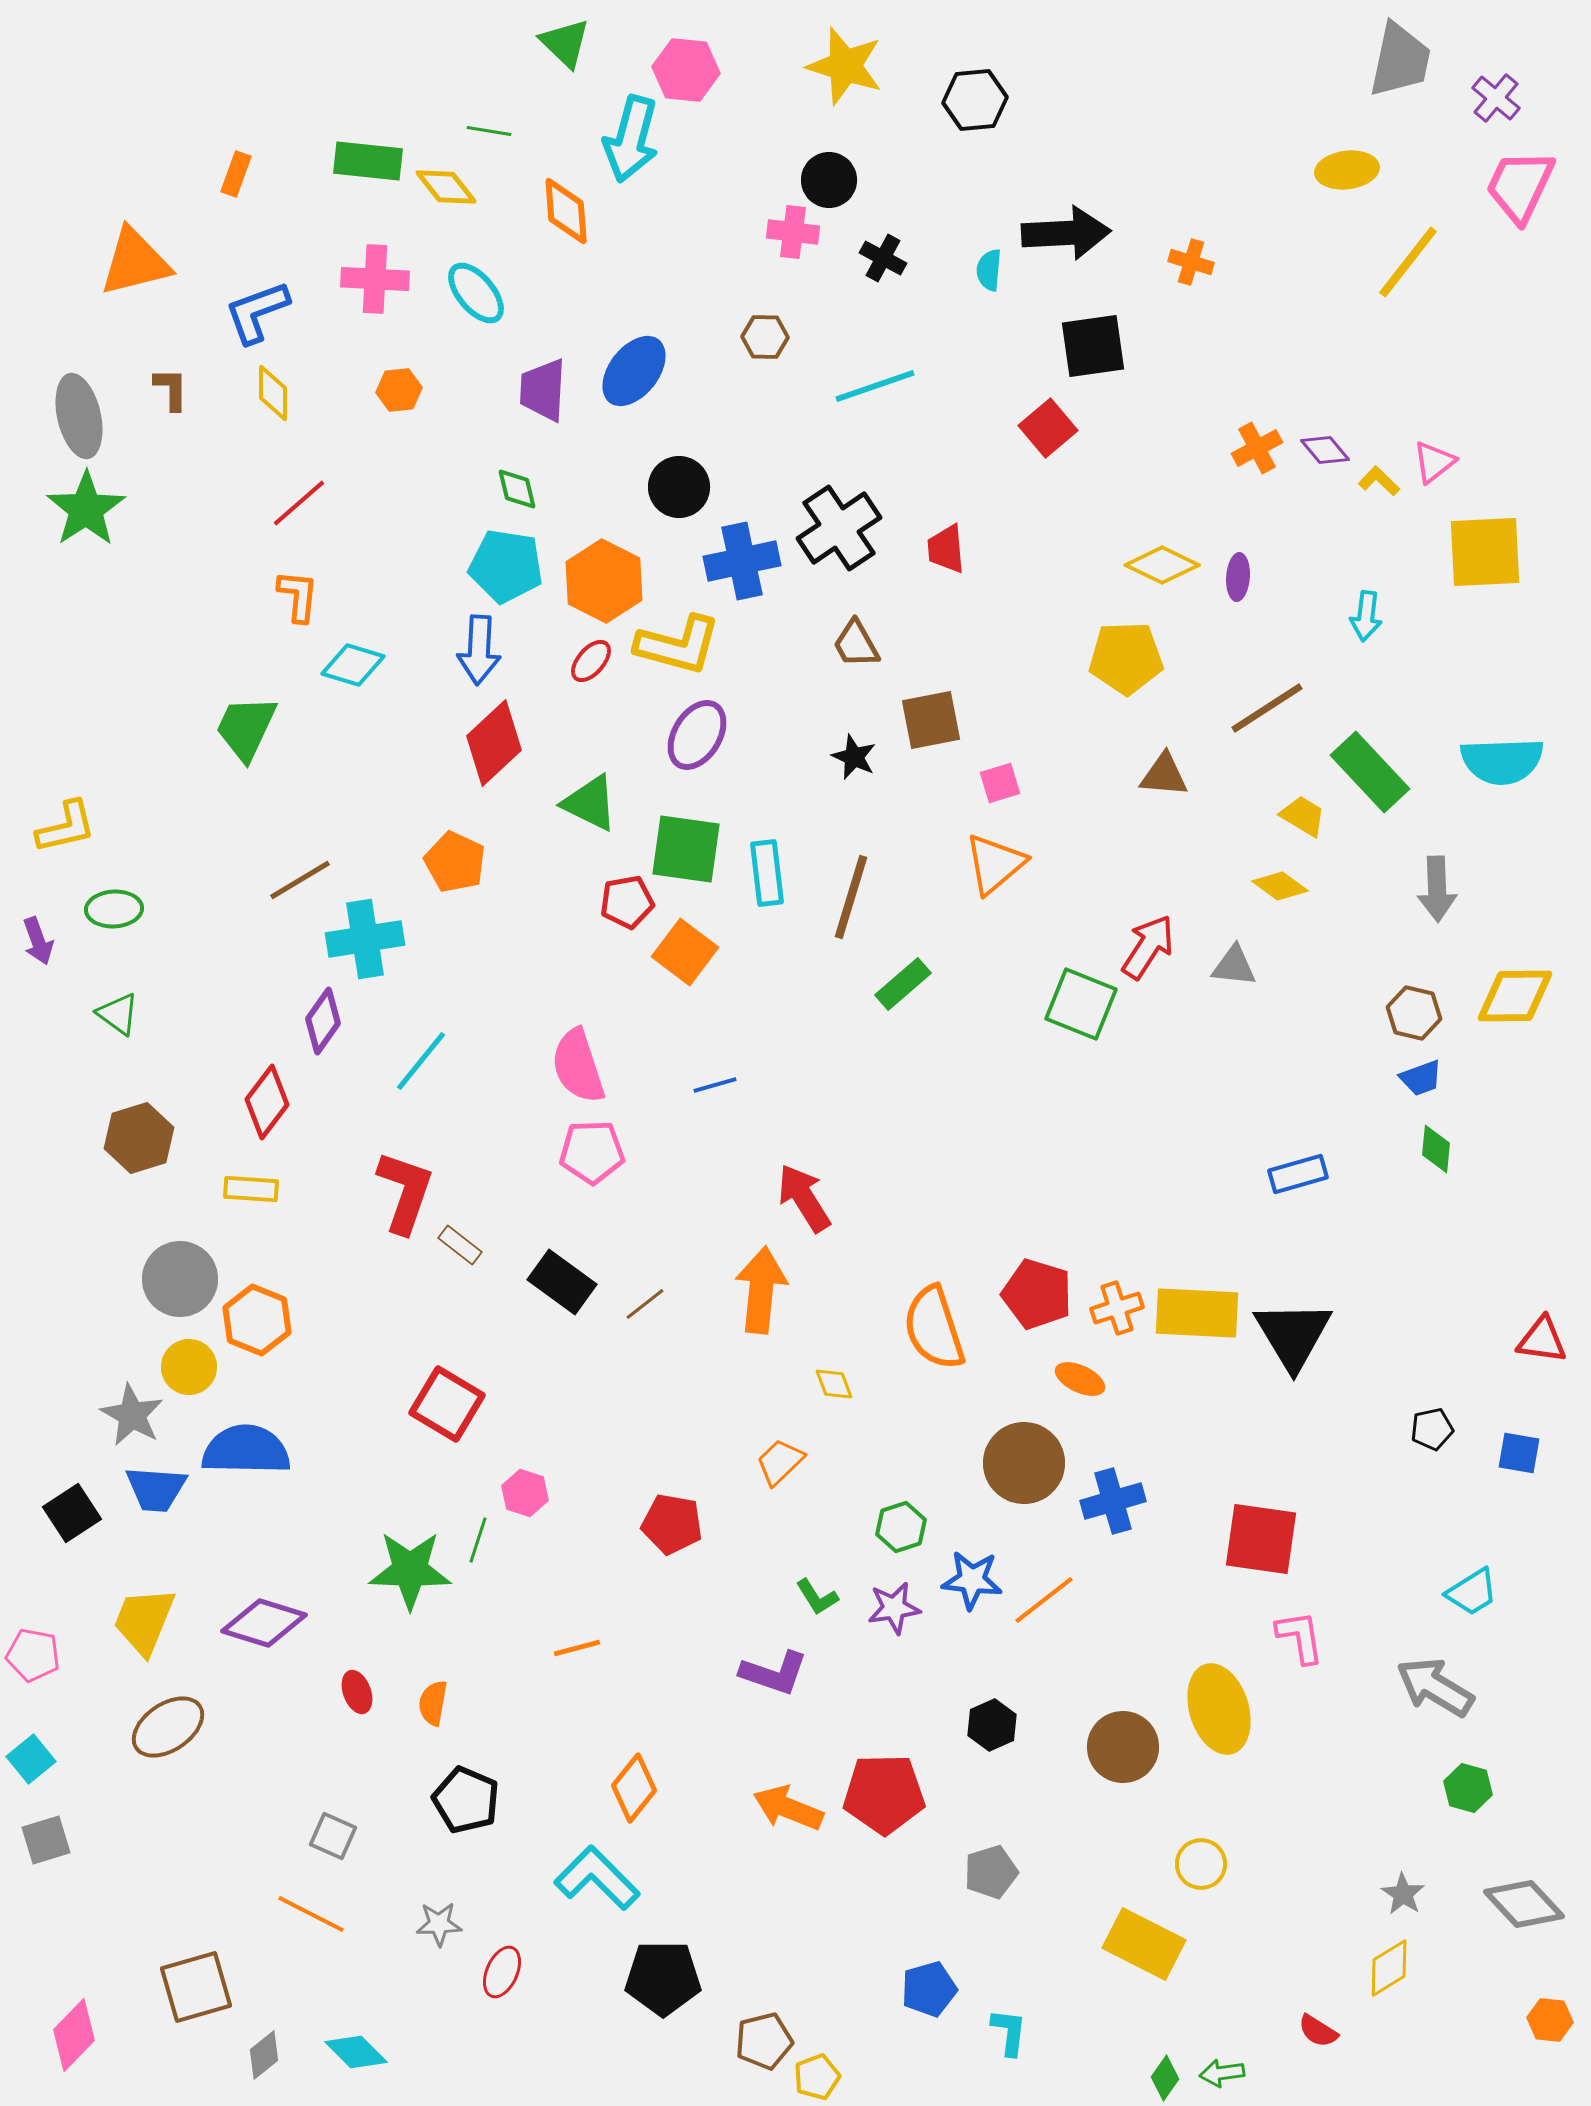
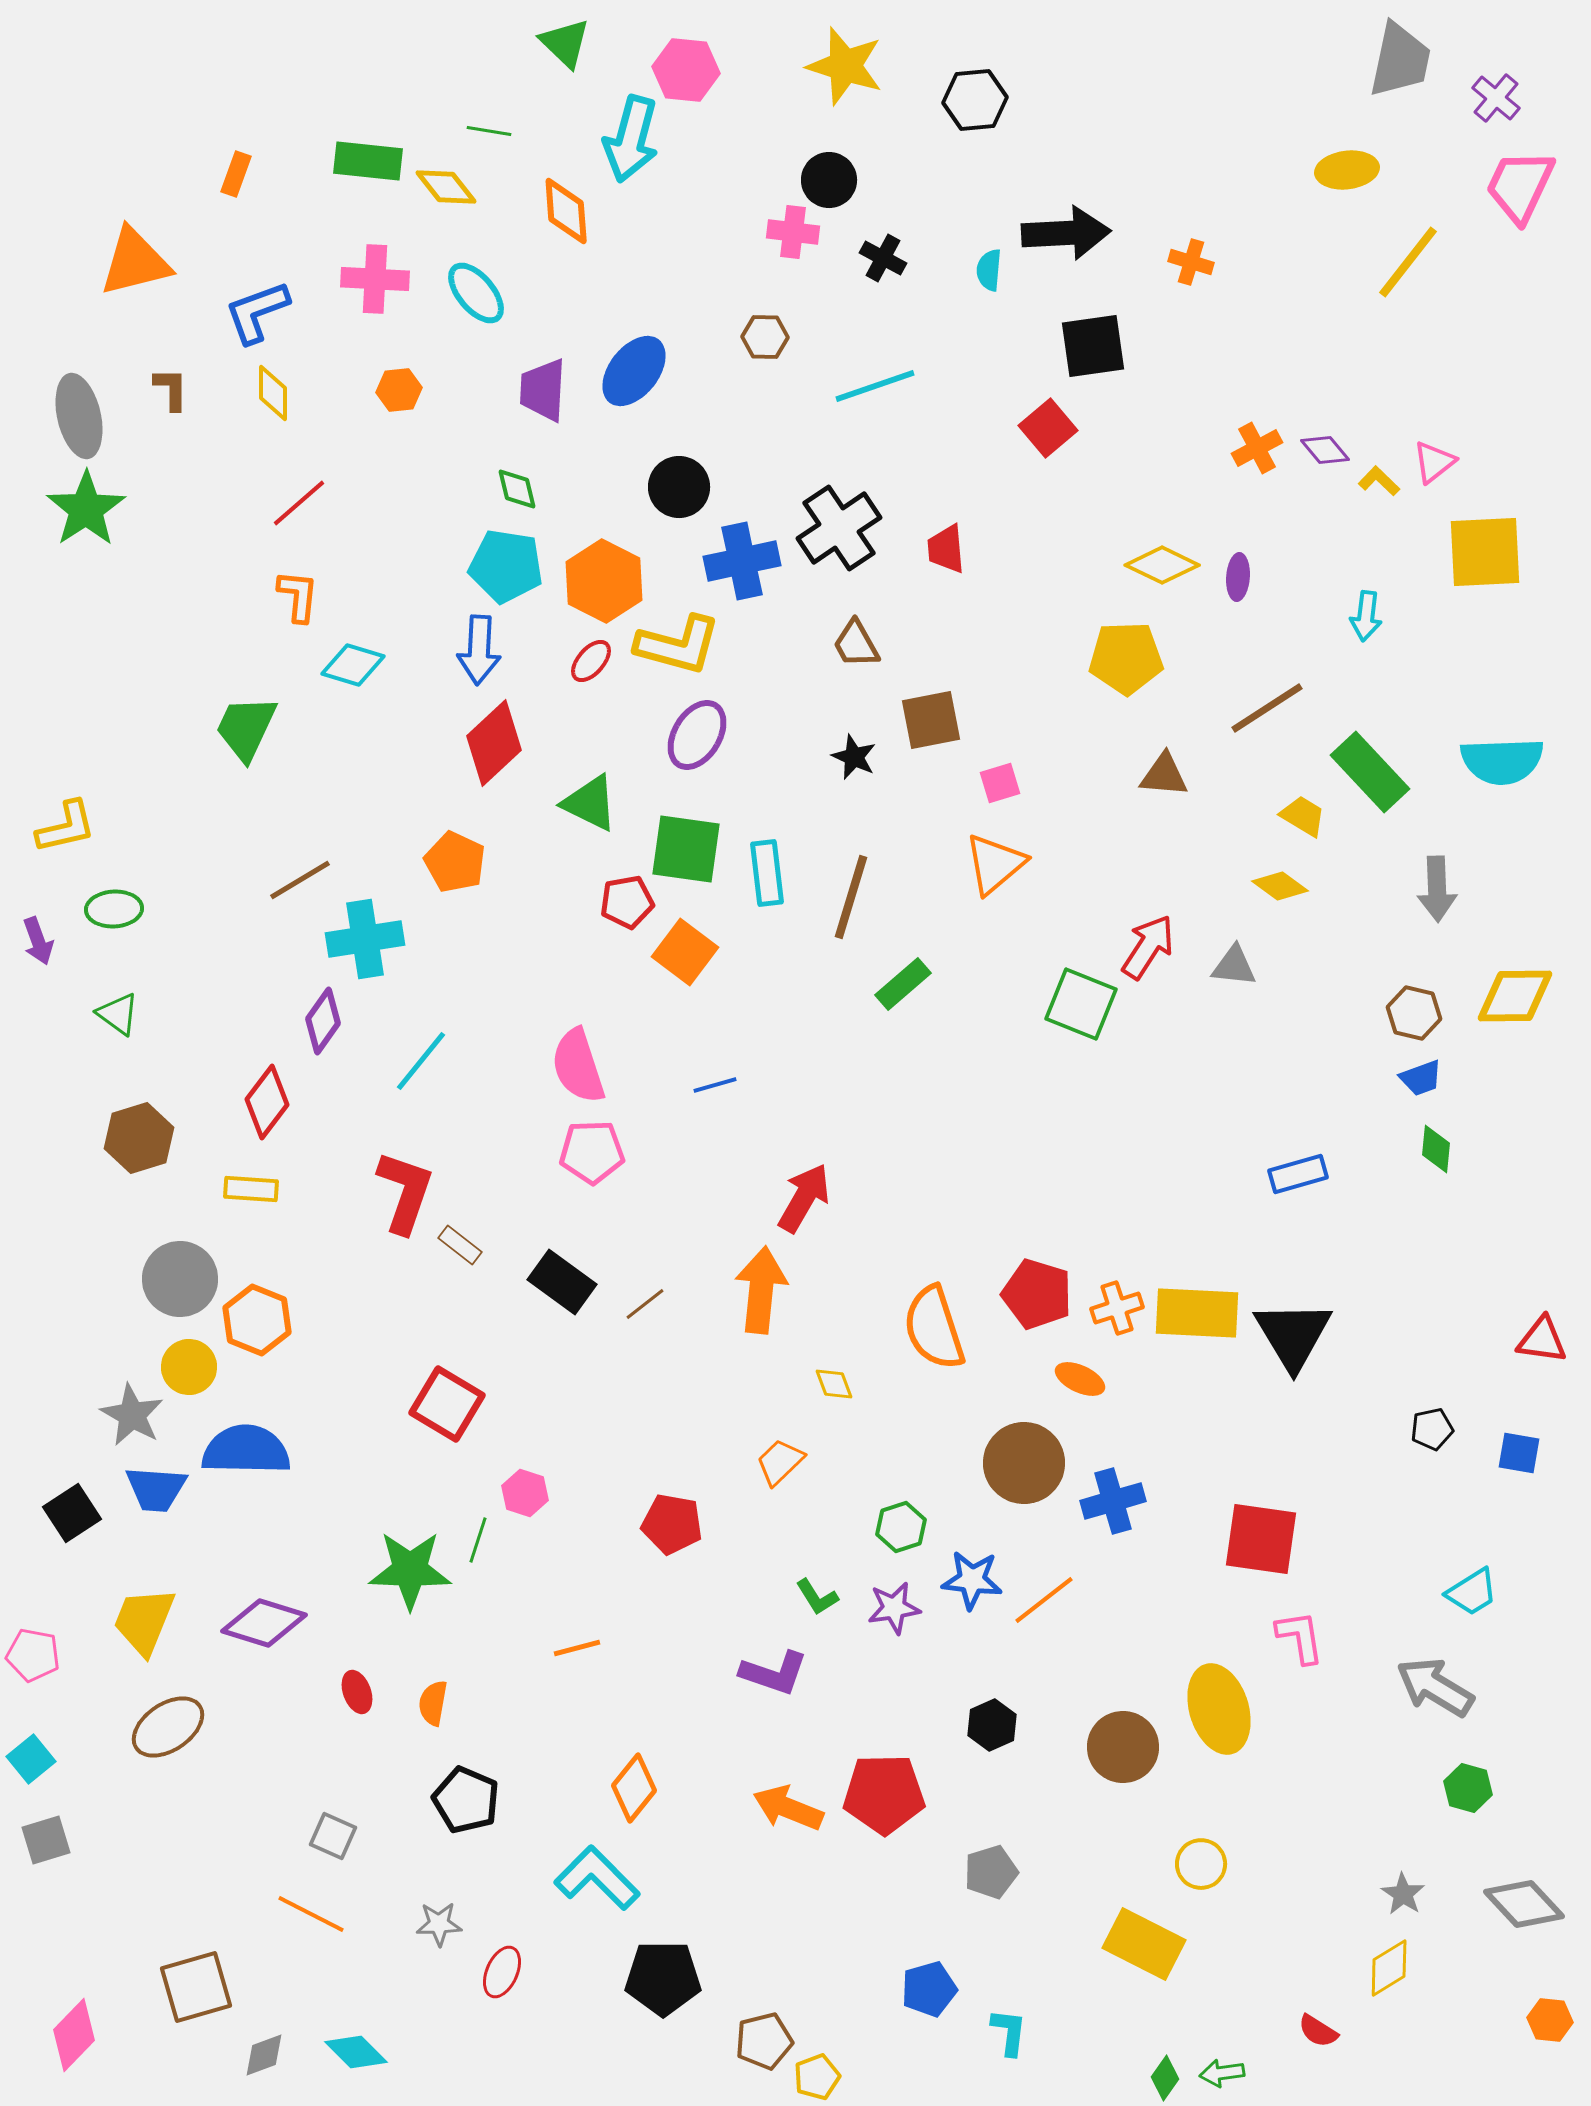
red arrow at (804, 1198): rotated 62 degrees clockwise
gray diamond at (264, 2055): rotated 18 degrees clockwise
